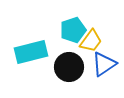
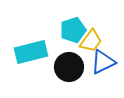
blue triangle: moved 1 px left, 2 px up; rotated 8 degrees clockwise
